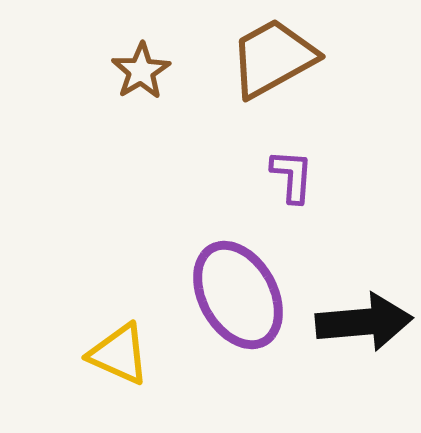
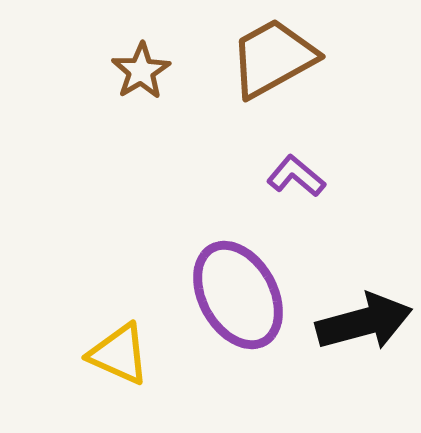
purple L-shape: moved 4 px right; rotated 54 degrees counterclockwise
black arrow: rotated 10 degrees counterclockwise
